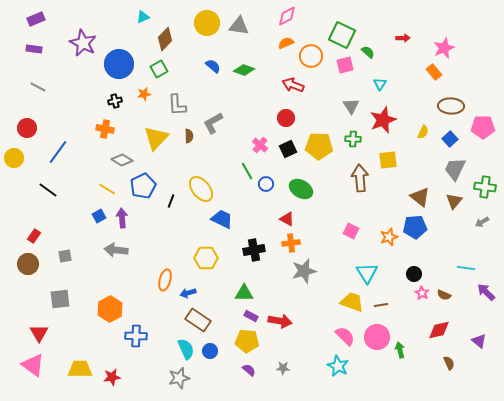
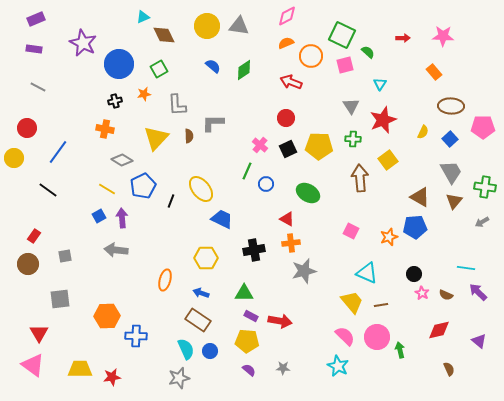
yellow circle at (207, 23): moved 3 px down
brown diamond at (165, 39): moved 1 px left, 4 px up; rotated 70 degrees counterclockwise
pink star at (444, 48): moved 1 px left, 12 px up; rotated 25 degrees clockwise
green diamond at (244, 70): rotated 55 degrees counterclockwise
red arrow at (293, 85): moved 2 px left, 3 px up
gray L-shape at (213, 123): rotated 30 degrees clockwise
yellow square at (388, 160): rotated 30 degrees counterclockwise
gray trapezoid at (455, 169): moved 4 px left, 3 px down; rotated 125 degrees clockwise
green line at (247, 171): rotated 54 degrees clockwise
green ellipse at (301, 189): moved 7 px right, 4 px down
brown triangle at (420, 197): rotated 10 degrees counterclockwise
cyan triangle at (367, 273): rotated 35 degrees counterclockwise
purple arrow at (486, 292): moved 8 px left
blue arrow at (188, 293): moved 13 px right; rotated 35 degrees clockwise
brown semicircle at (444, 295): moved 2 px right
yellow trapezoid at (352, 302): rotated 30 degrees clockwise
orange hexagon at (110, 309): moved 3 px left, 7 px down; rotated 25 degrees clockwise
brown semicircle at (449, 363): moved 6 px down
